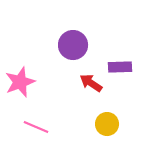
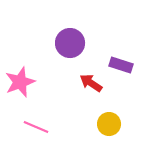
purple circle: moved 3 px left, 2 px up
purple rectangle: moved 1 px right, 2 px up; rotated 20 degrees clockwise
yellow circle: moved 2 px right
